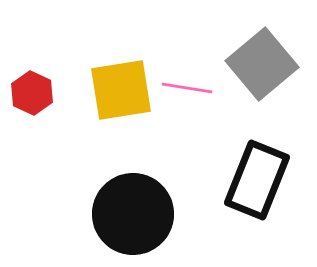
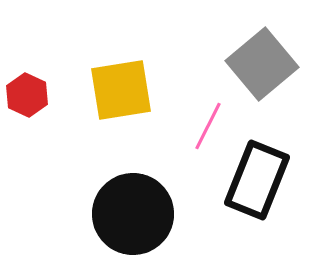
pink line: moved 21 px right, 38 px down; rotated 72 degrees counterclockwise
red hexagon: moved 5 px left, 2 px down
